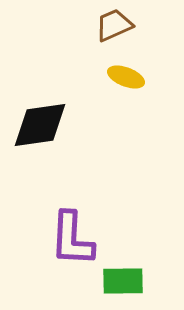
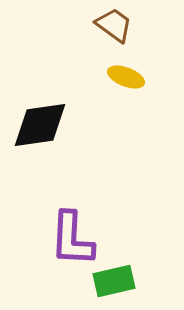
brown trapezoid: rotated 60 degrees clockwise
green rectangle: moved 9 px left; rotated 12 degrees counterclockwise
